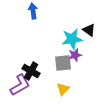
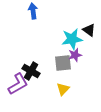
purple L-shape: moved 2 px left, 1 px up
